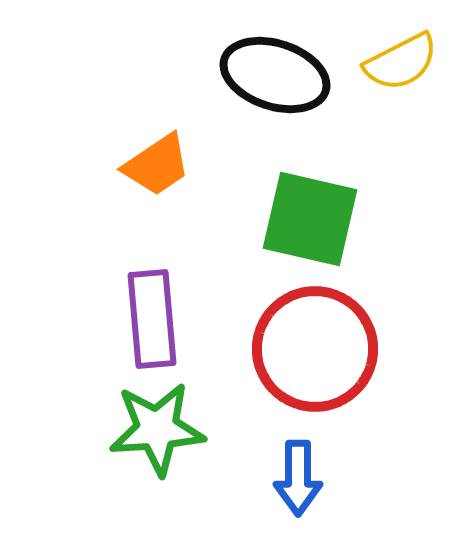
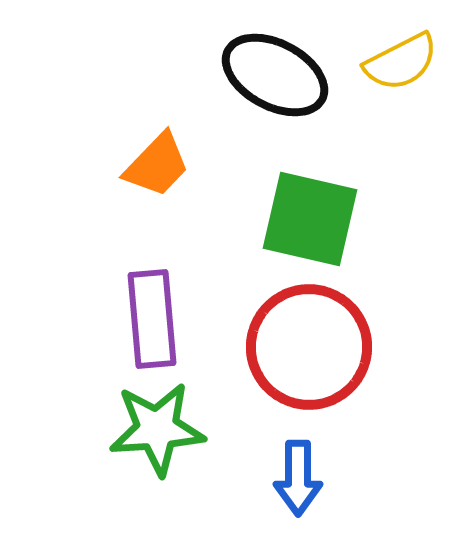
black ellipse: rotated 10 degrees clockwise
orange trapezoid: rotated 12 degrees counterclockwise
red circle: moved 6 px left, 2 px up
